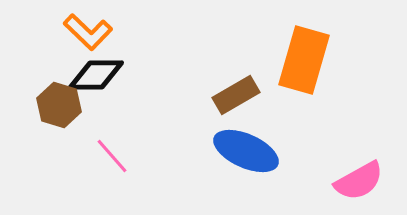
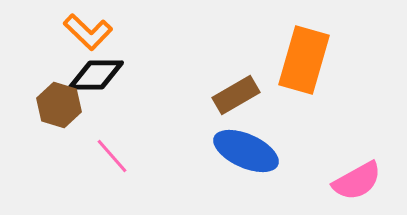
pink semicircle: moved 2 px left
